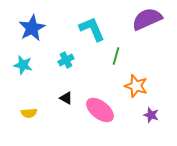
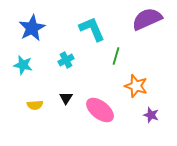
black triangle: rotated 32 degrees clockwise
yellow semicircle: moved 6 px right, 8 px up
